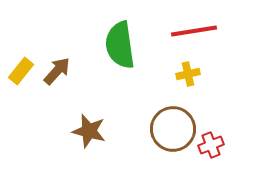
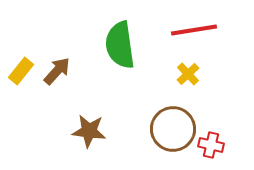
red line: moved 1 px up
yellow cross: rotated 30 degrees counterclockwise
brown star: rotated 8 degrees counterclockwise
red cross: rotated 35 degrees clockwise
